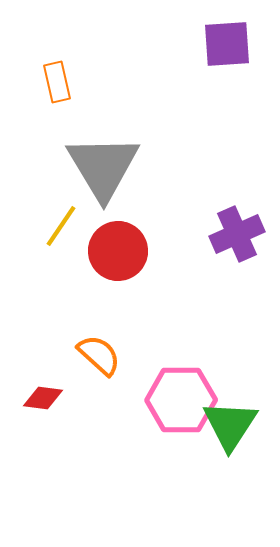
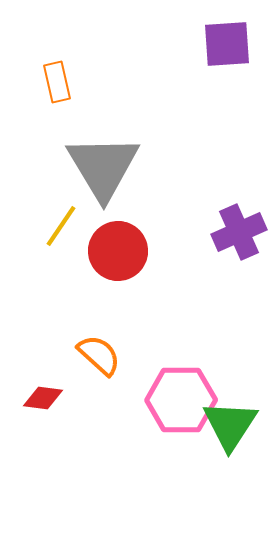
purple cross: moved 2 px right, 2 px up
